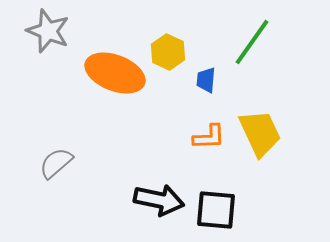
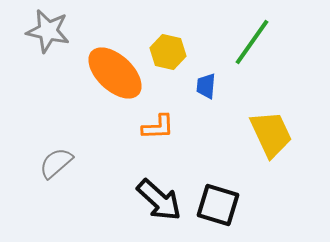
gray star: rotated 9 degrees counterclockwise
yellow hexagon: rotated 12 degrees counterclockwise
orange ellipse: rotated 22 degrees clockwise
blue trapezoid: moved 6 px down
yellow trapezoid: moved 11 px right, 1 px down
orange L-shape: moved 51 px left, 10 px up
black arrow: rotated 30 degrees clockwise
black square: moved 2 px right, 5 px up; rotated 12 degrees clockwise
